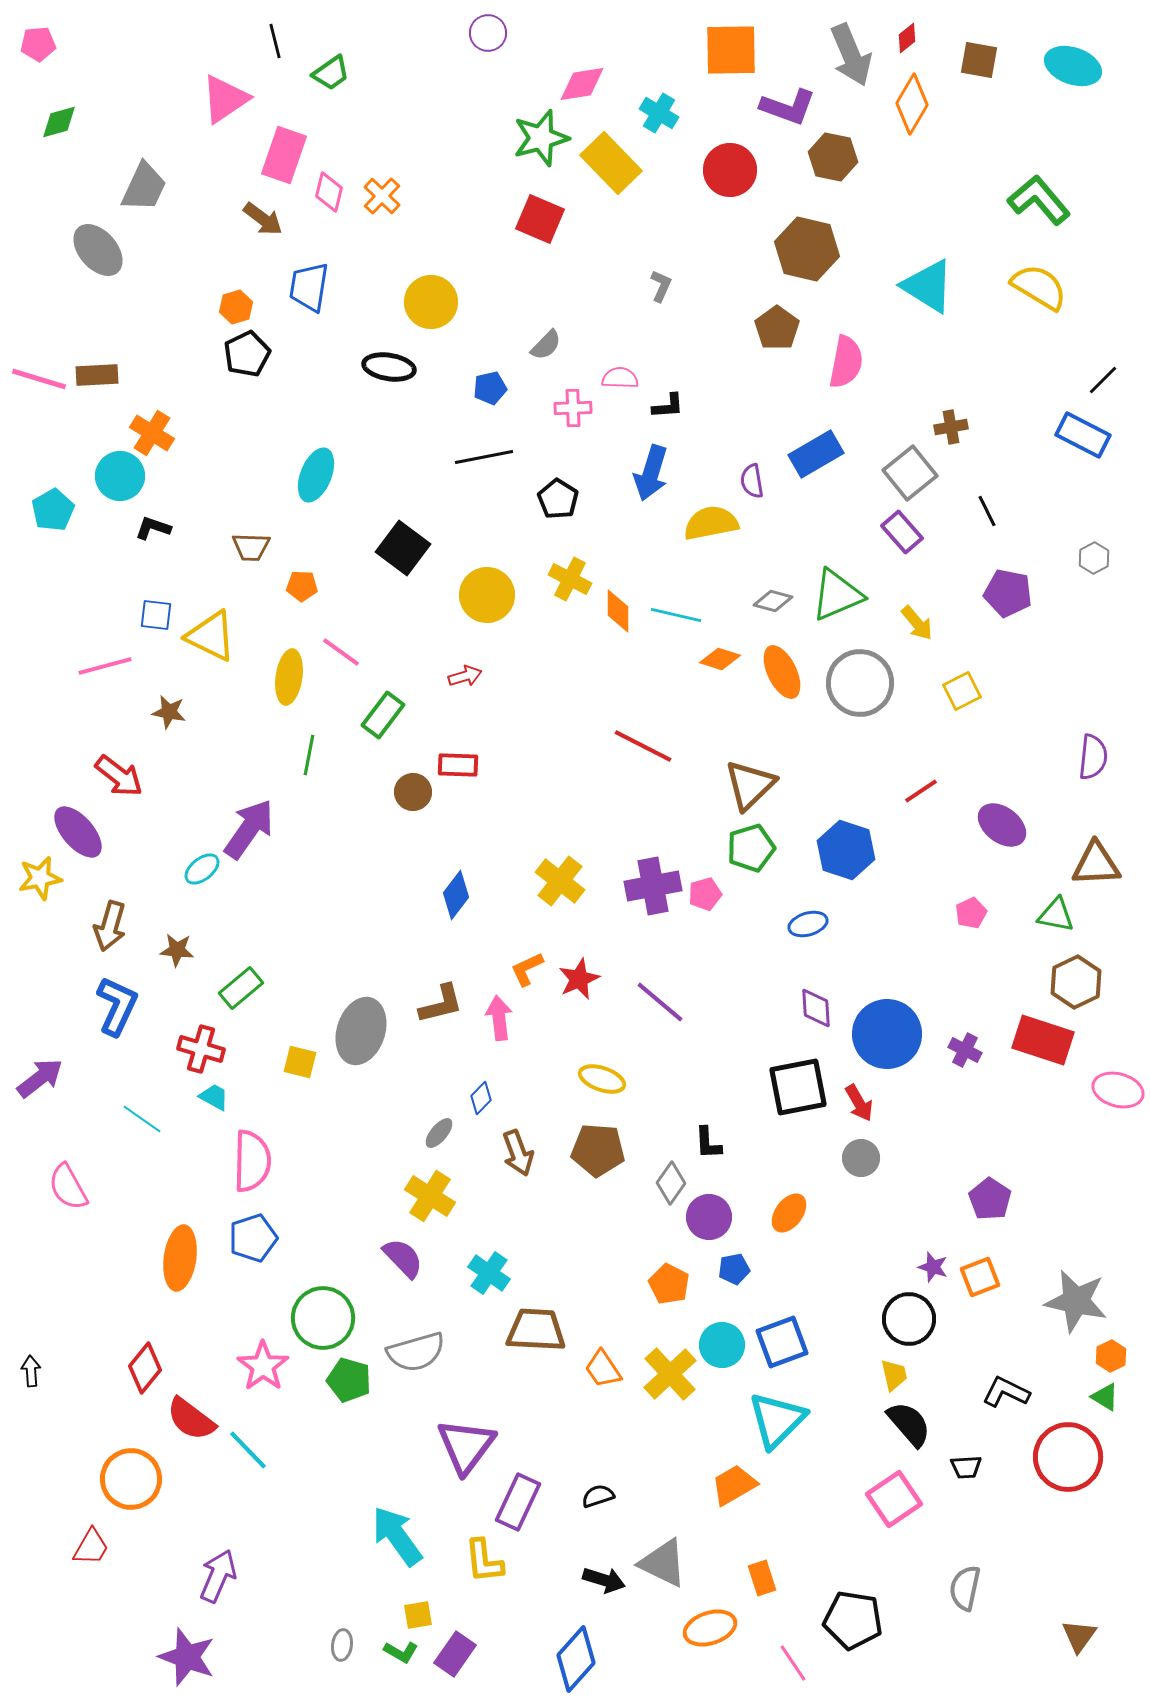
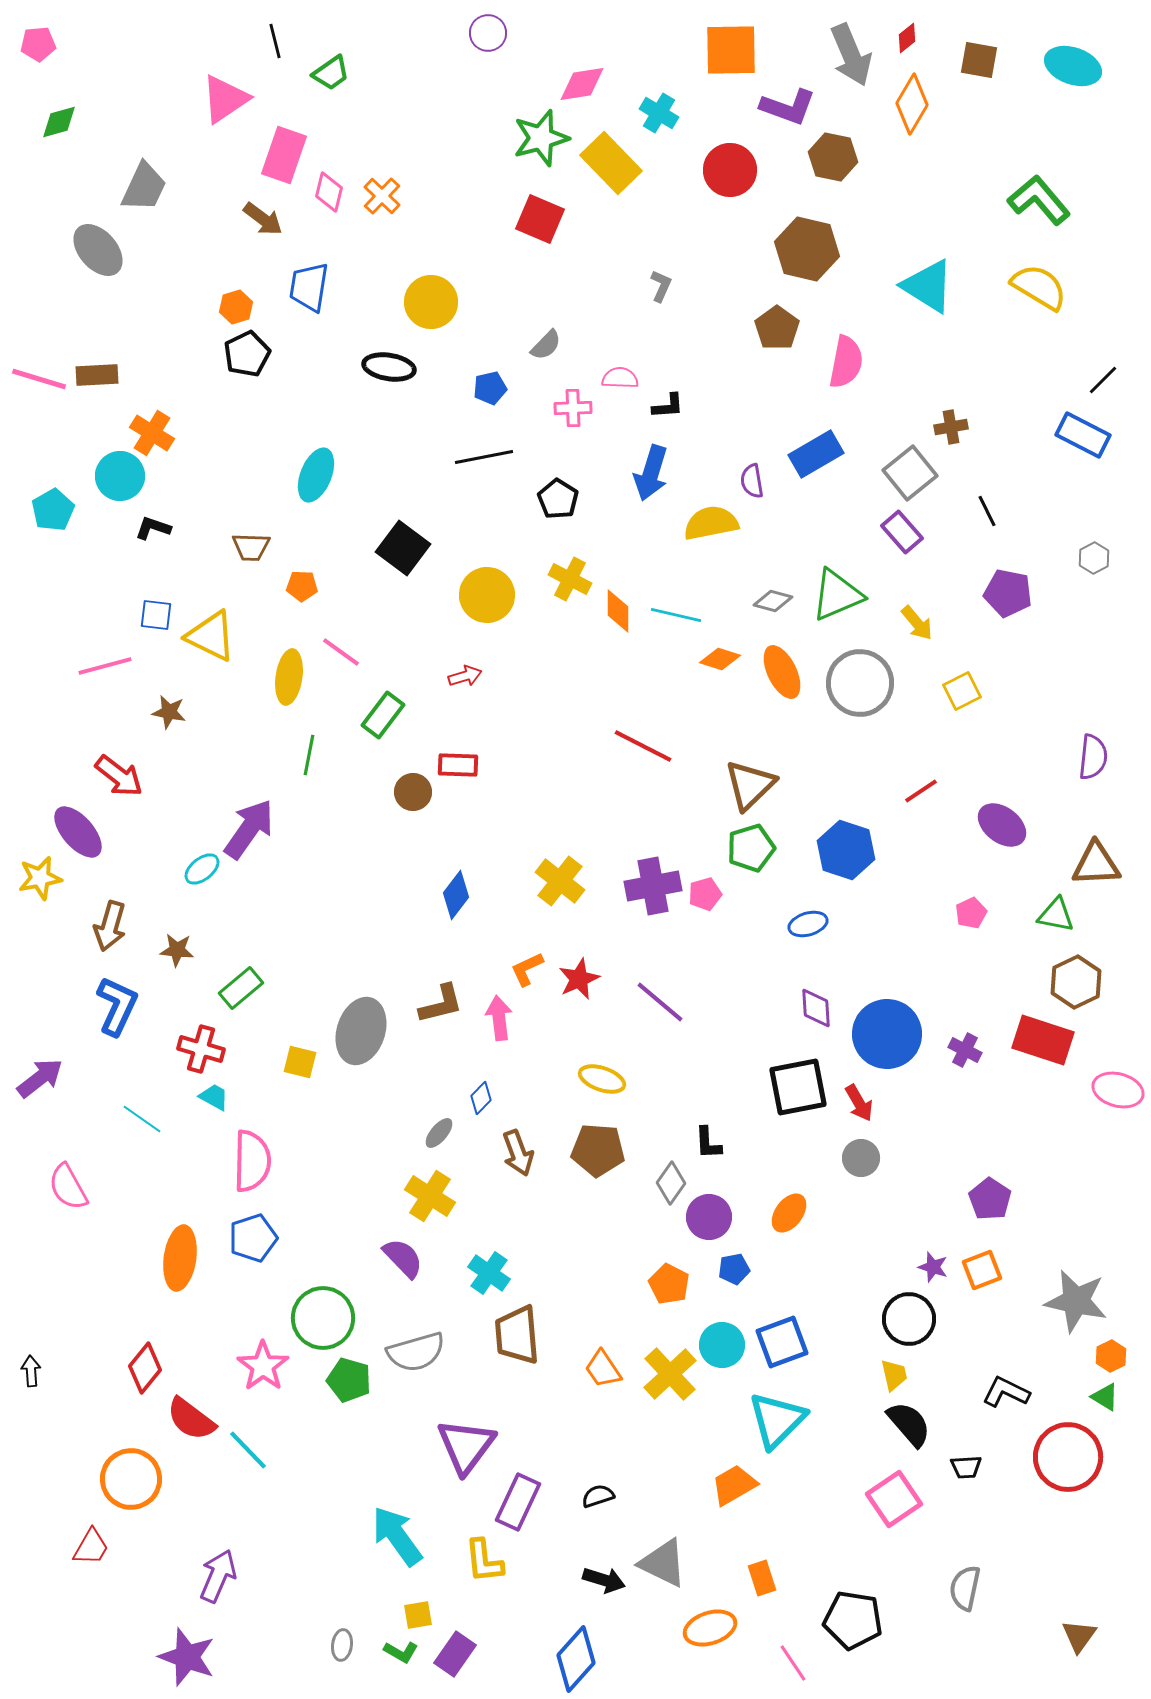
orange square at (980, 1277): moved 2 px right, 7 px up
brown trapezoid at (536, 1330): moved 19 px left, 5 px down; rotated 98 degrees counterclockwise
